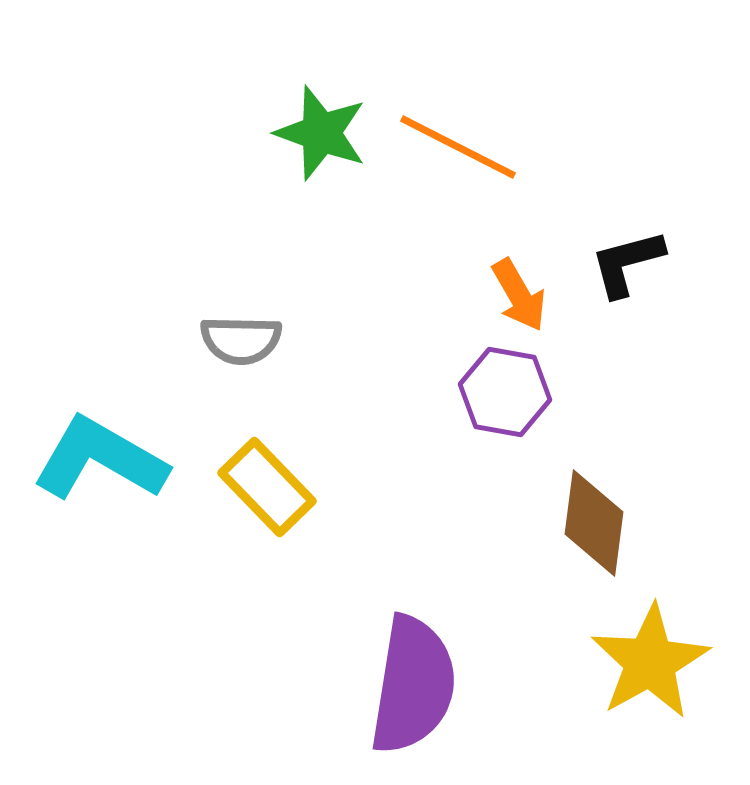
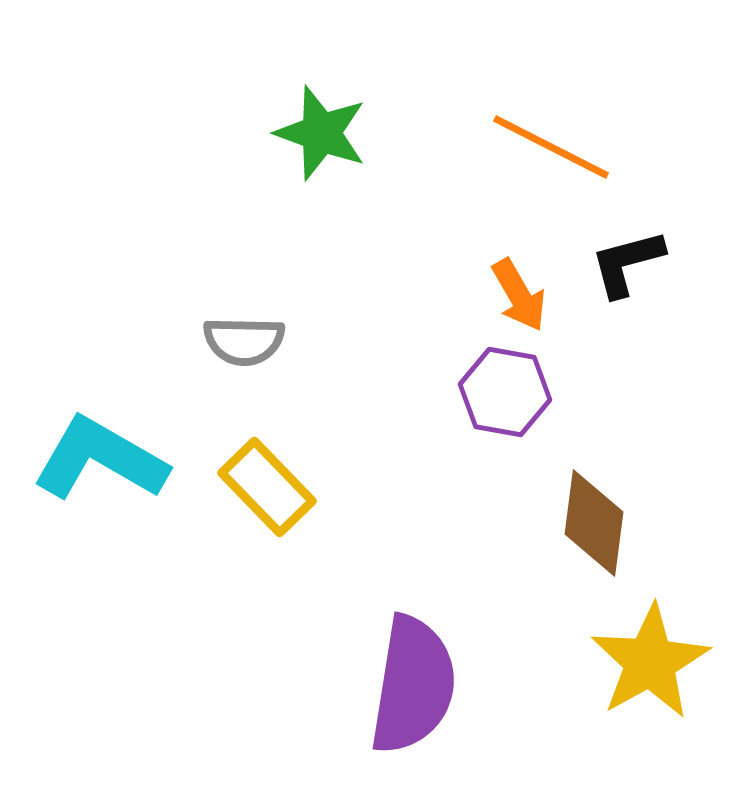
orange line: moved 93 px right
gray semicircle: moved 3 px right, 1 px down
